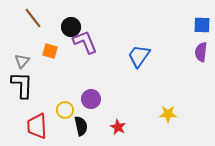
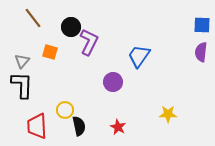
purple L-shape: moved 4 px right; rotated 48 degrees clockwise
orange square: moved 1 px down
purple circle: moved 22 px right, 17 px up
black semicircle: moved 2 px left
